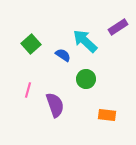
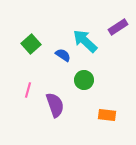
green circle: moved 2 px left, 1 px down
